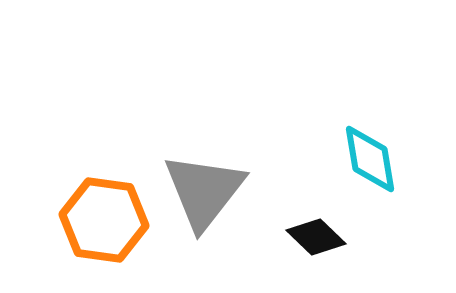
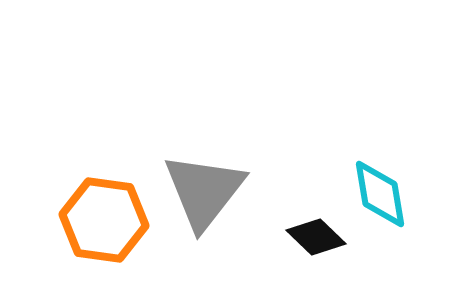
cyan diamond: moved 10 px right, 35 px down
